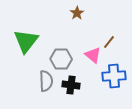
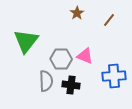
brown line: moved 22 px up
pink triangle: moved 8 px left, 1 px down; rotated 18 degrees counterclockwise
